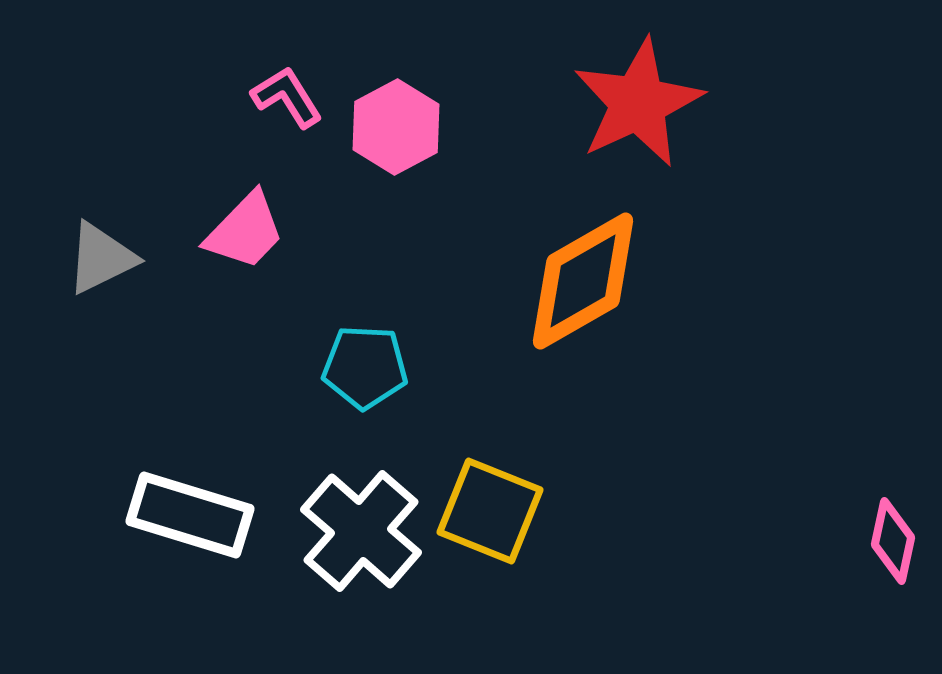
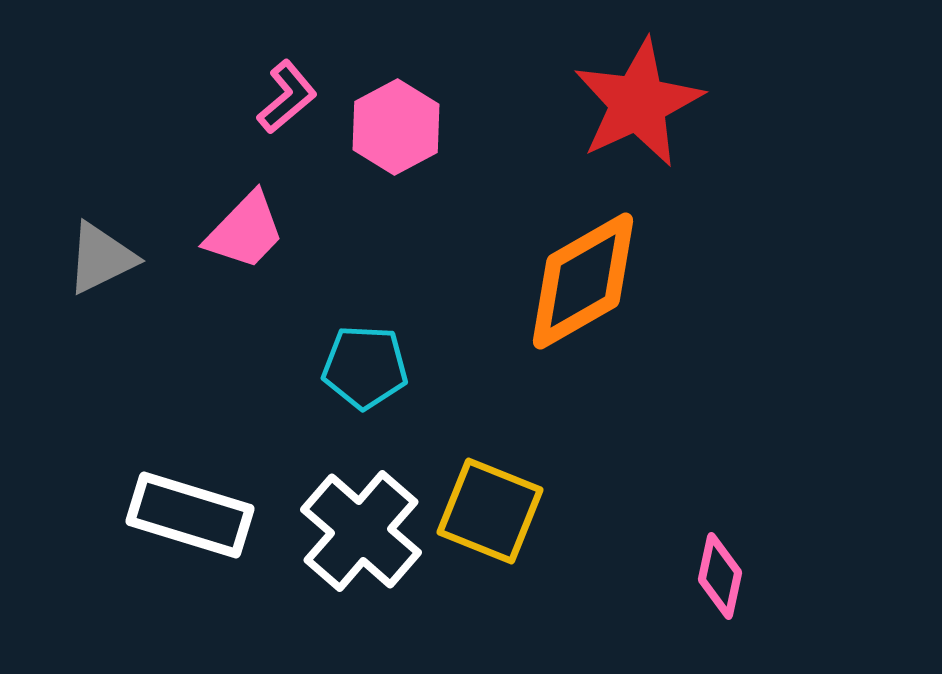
pink L-shape: rotated 82 degrees clockwise
pink diamond: moved 173 px left, 35 px down
